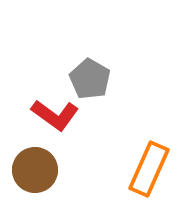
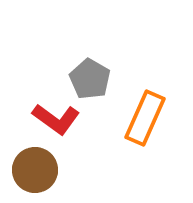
red L-shape: moved 1 px right, 4 px down
orange rectangle: moved 4 px left, 51 px up
